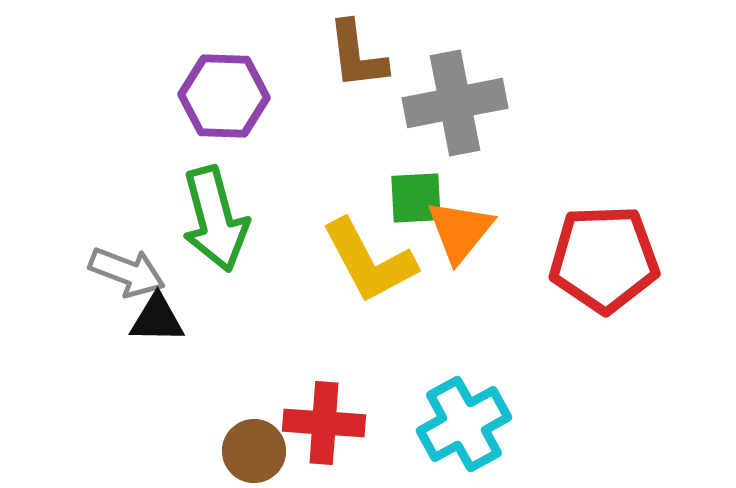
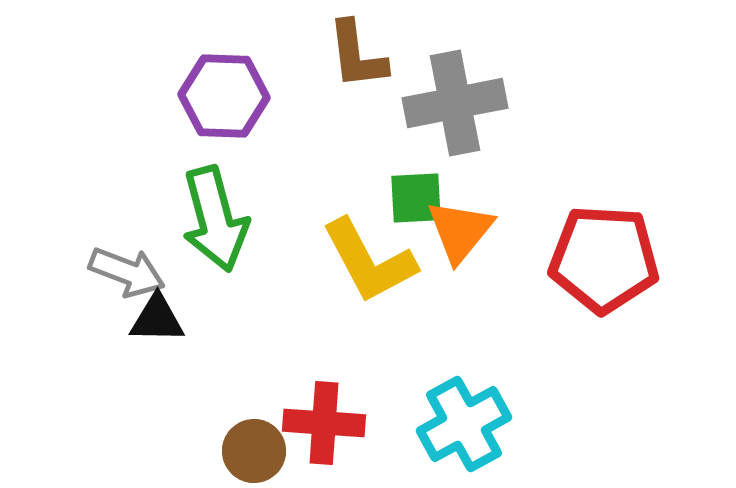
red pentagon: rotated 5 degrees clockwise
